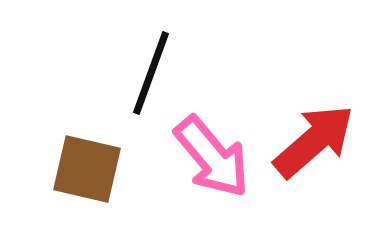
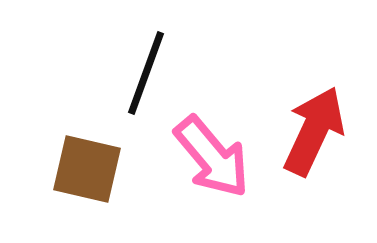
black line: moved 5 px left
red arrow: moved 10 px up; rotated 24 degrees counterclockwise
